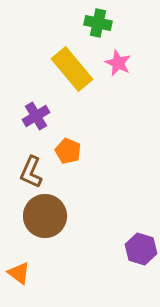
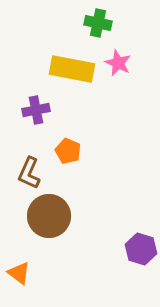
yellow rectangle: rotated 39 degrees counterclockwise
purple cross: moved 6 px up; rotated 20 degrees clockwise
brown L-shape: moved 2 px left, 1 px down
brown circle: moved 4 px right
